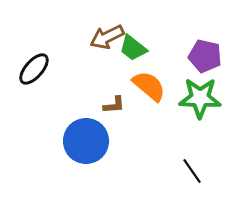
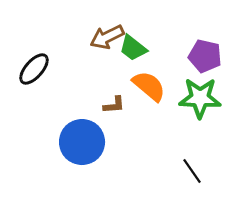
blue circle: moved 4 px left, 1 px down
